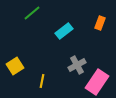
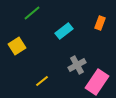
yellow square: moved 2 px right, 20 px up
yellow line: rotated 40 degrees clockwise
